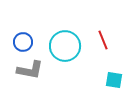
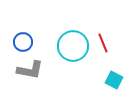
red line: moved 3 px down
cyan circle: moved 8 px right
cyan square: rotated 18 degrees clockwise
